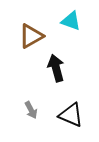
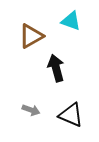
gray arrow: rotated 42 degrees counterclockwise
